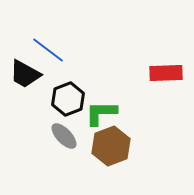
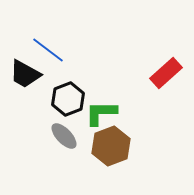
red rectangle: rotated 40 degrees counterclockwise
